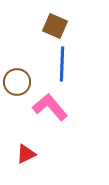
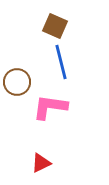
blue line: moved 1 px left, 2 px up; rotated 16 degrees counterclockwise
pink L-shape: rotated 42 degrees counterclockwise
red triangle: moved 15 px right, 9 px down
